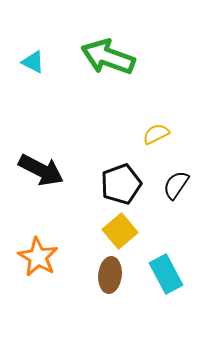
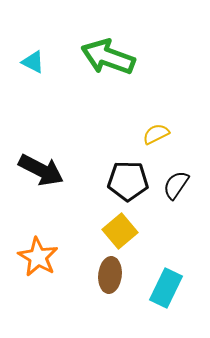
black pentagon: moved 7 px right, 3 px up; rotated 21 degrees clockwise
cyan rectangle: moved 14 px down; rotated 54 degrees clockwise
